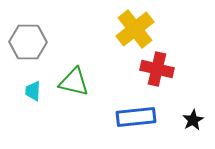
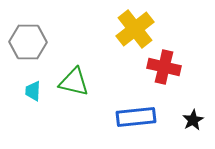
red cross: moved 7 px right, 2 px up
